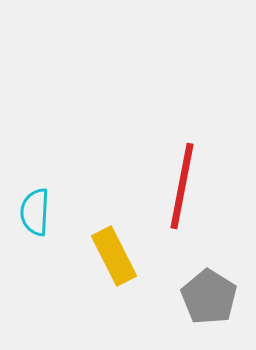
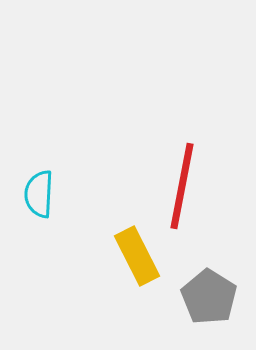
cyan semicircle: moved 4 px right, 18 px up
yellow rectangle: moved 23 px right
